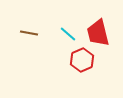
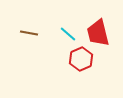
red hexagon: moved 1 px left, 1 px up
